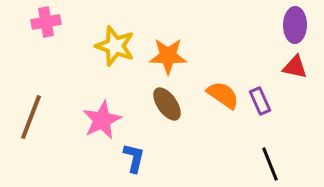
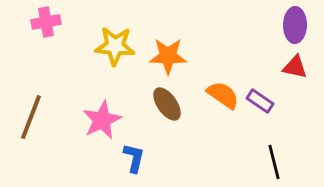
yellow star: rotated 15 degrees counterclockwise
purple rectangle: rotated 32 degrees counterclockwise
black line: moved 4 px right, 2 px up; rotated 8 degrees clockwise
